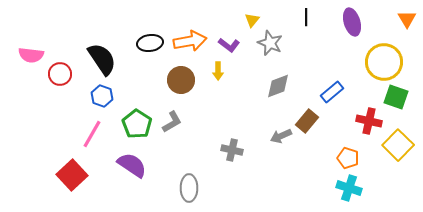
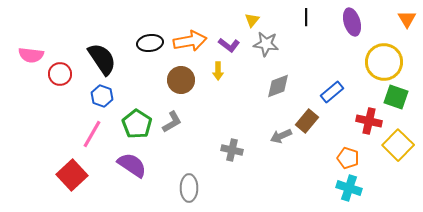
gray star: moved 4 px left, 1 px down; rotated 15 degrees counterclockwise
